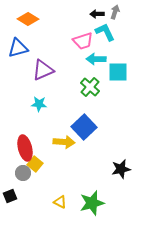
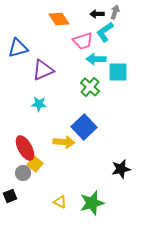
orange diamond: moved 31 px right; rotated 25 degrees clockwise
cyan L-shape: rotated 100 degrees counterclockwise
red ellipse: rotated 15 degrees counterclockwise
